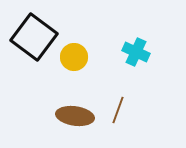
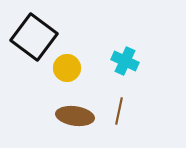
cyan cross: moved 11 px left, 9 px down
yellow circle: moved 7 px left, 11 px down
brown line: moved 1 px right, 1 px down; rotated 8 degrees counterclockwise
